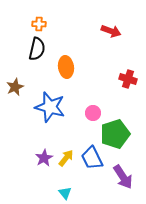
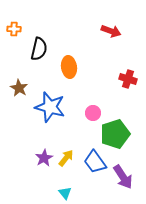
orange cross: moved 25 px left, 5 px down
black semicircle: moved 2 px right
orange ellipse: moved 3 px right
brown star: moved 4 px right, 1 px down; rotated 18 degrees counterclockwise
blue trapezoid: moved 3 px right, 4 px down; rotated 10 degrees counterclockwise
